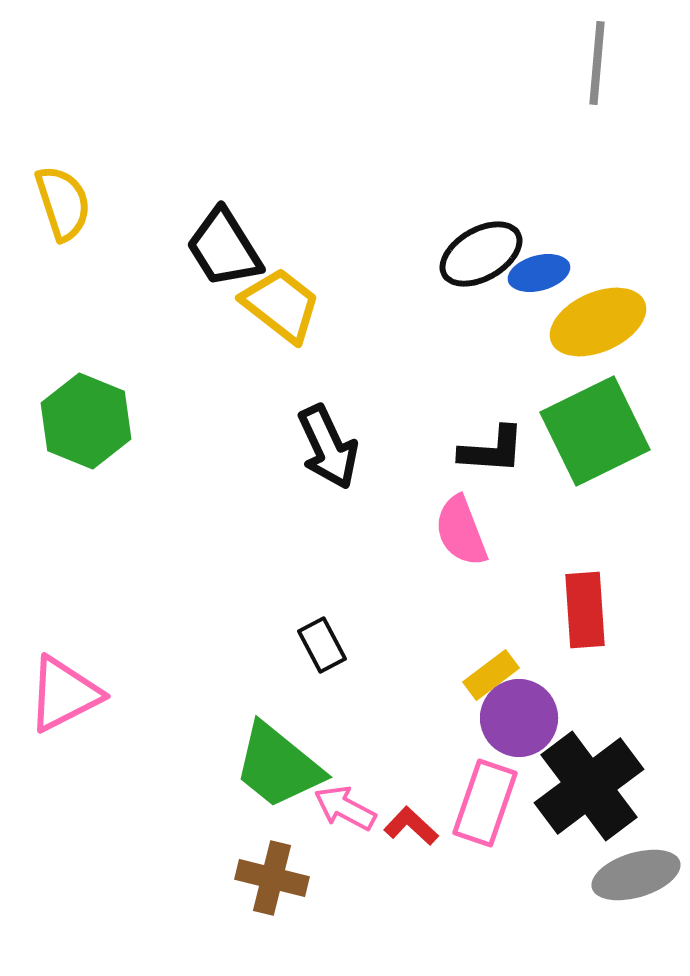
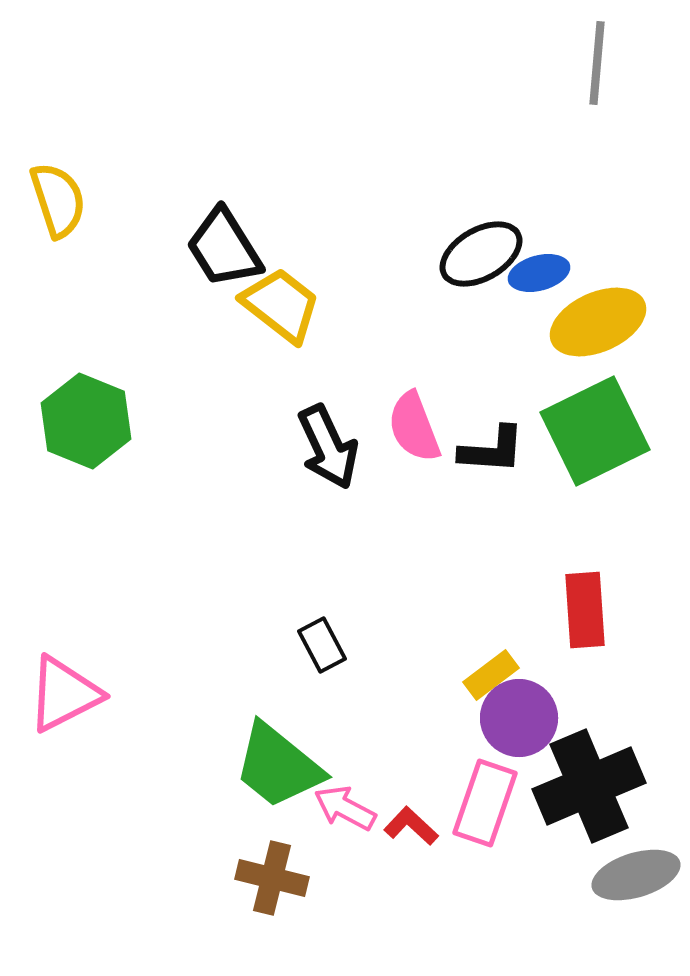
yellow semicircle: moved 5 px left, 3 px up
pink semicircle: moved 47 px left, 104 px up
black cross: rotated 14 degrees clockwise
